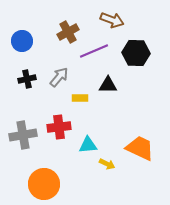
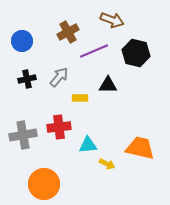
black hexagon: rotated 12 degrees clockwise
orange trapezoid: rotated 12 degrees counterclockwise
